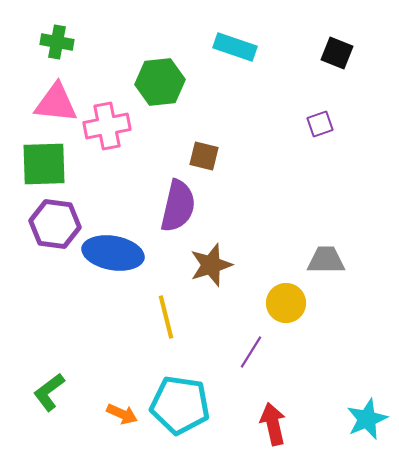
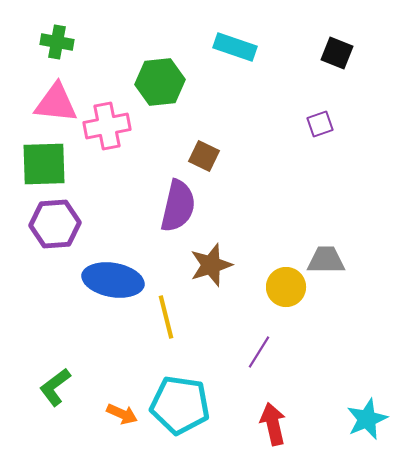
brown square: rotated 12 degrees clockwise
purple hexagon: rotated 12 degrees counterclockwise
blue ellipse: moved 27 px down
yellow circle: moved 16 px up
purple line: moved 8 px right
green L-shape: moved 6 px right, 5 px up
